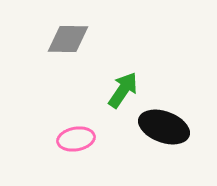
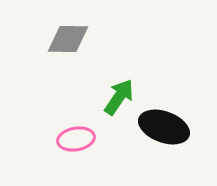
green arrow: moved 4 px left, 7 px down
